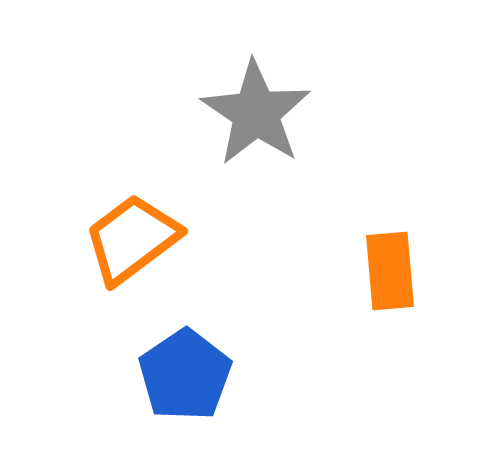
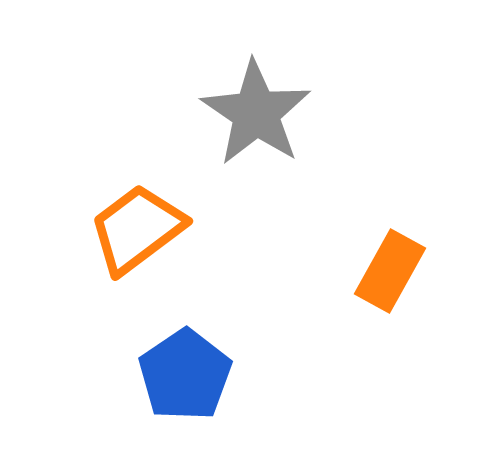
orange trapezoid: moved 5 px right, 10 px up
orange rectangle: rotated 34 degrees clockwise
